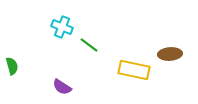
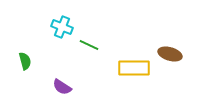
green line: rotated 12 degrees counterclockwise
brown ellipse: rotated 20 degrees clockwise
green semicircle: moved 13 px right, 5 px up
yellow rectangle: moved 2 px up; rotated 12 degrees counterclockwise
